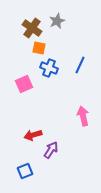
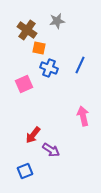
gray star: rotated 14 degrees clockwise
brown cross: moved 5 px left, 2 px down
red arrow: rotated 36 degrees counterclockwise
purple arrow: rotated 90 degrees clockwise
